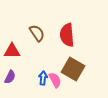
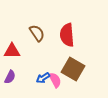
blue arrow: rotated 128 degrees counterclockwise
